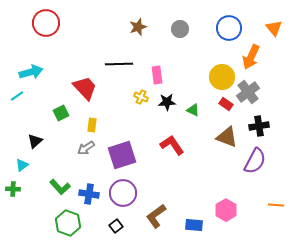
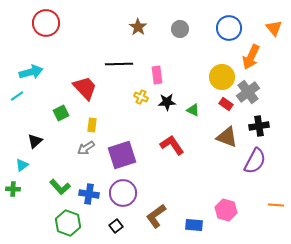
brown star: rotated 18 degrees counterclockwise
pink hexagon: rotated 15 degrees counterclockwise
